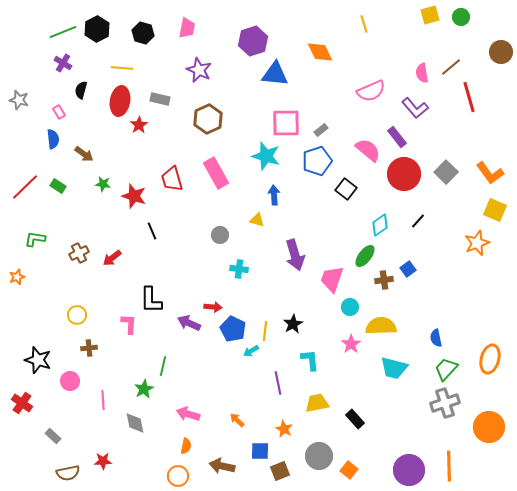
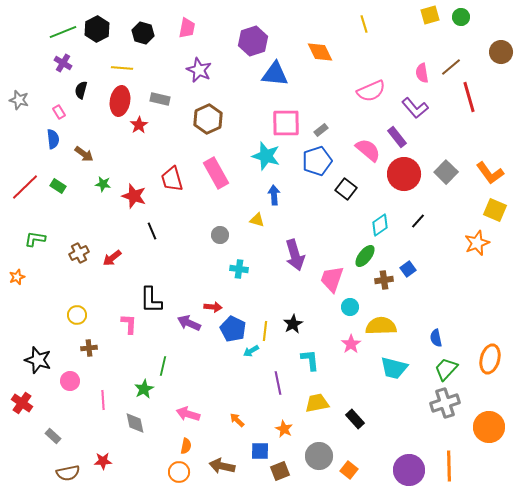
orange circle at (178, 476): moved 1 px right, 4 px up
